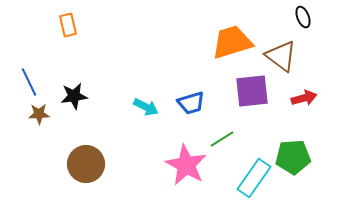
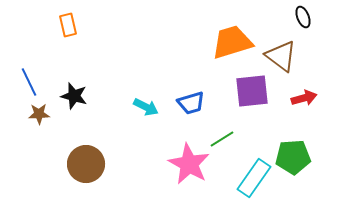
black star: rotated 24 degrees clockwise
pink star: moved 3 px right, 1 px up
